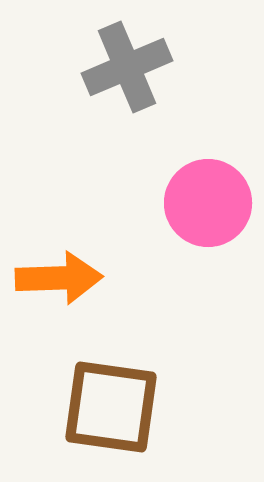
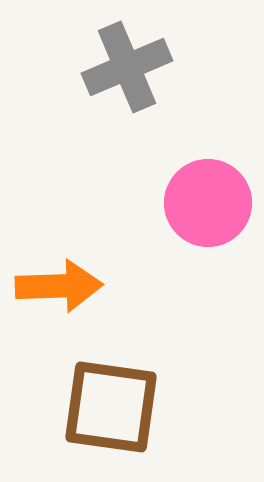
orange arrow: moved 8 px down
